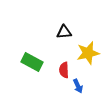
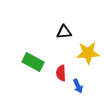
yellow star: rotated 10 degrees clockwise
green rectangle: moved 1 px right
red semicircle: moved 3 px left, 3 px down
